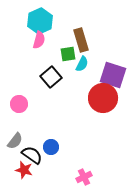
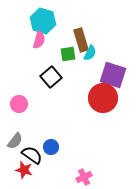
cyan hexagon: moved 3 px right; rotated 20 degrees counterclockwise
cyan semicircle: moved 8 px right, 11 px up
